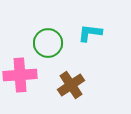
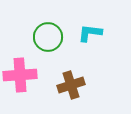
green circle: moved 6 px up
brown cross: rotated 16 degrees clockwise
